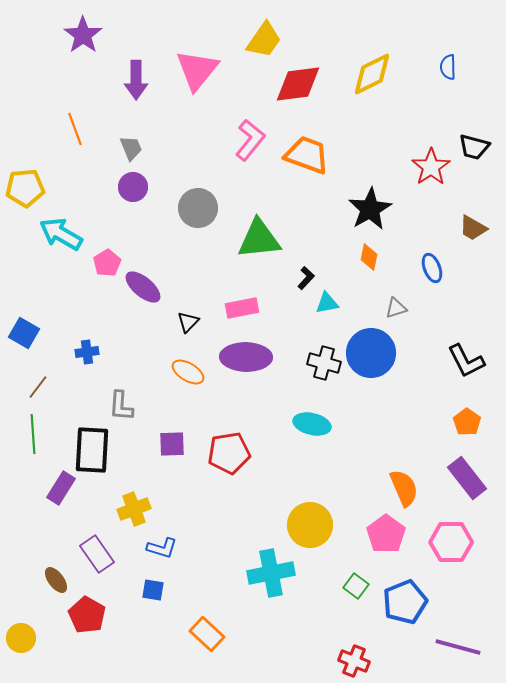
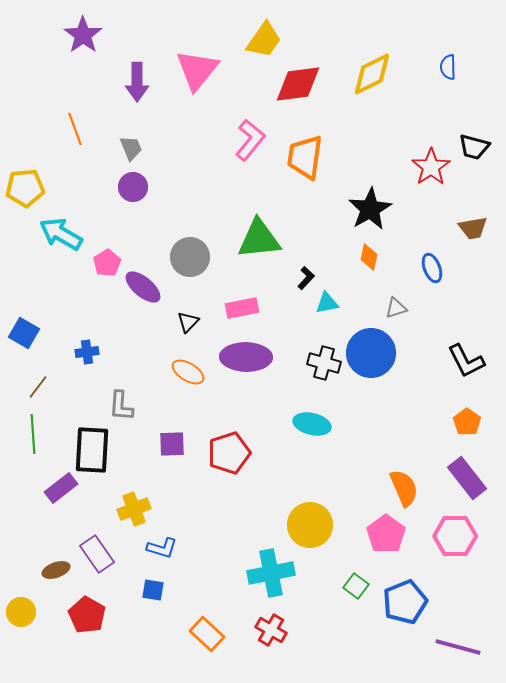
purple arrow at (136, 80): moved 1 px right, 2 px down
orange trapezoid at (307, 155): moved 2 px left, 2 px down; rotated 102 degrees counterclockwise
gray circle at (198, 208): moved 8 px left, 49 px down
brown trapezoid at (473, 228): rotated 40 degrees counterclockwise
red pentagon at (229, 453): rotated 9 degrees counterclockwise
purple rectangle at (61, 488): rotated 20 degrees clockwise
pink hexagon at (451, 542): moved 4 px right, 6 px up
brown ellipse at (56, 580): moved 10 px up; rotated 72 degrees counterclockwise
yellow circle at (21, 638): moved 26 px up
red cross at (354, 661): moved 83 px left, 31 px up; rotated 8 degrees clockwise
